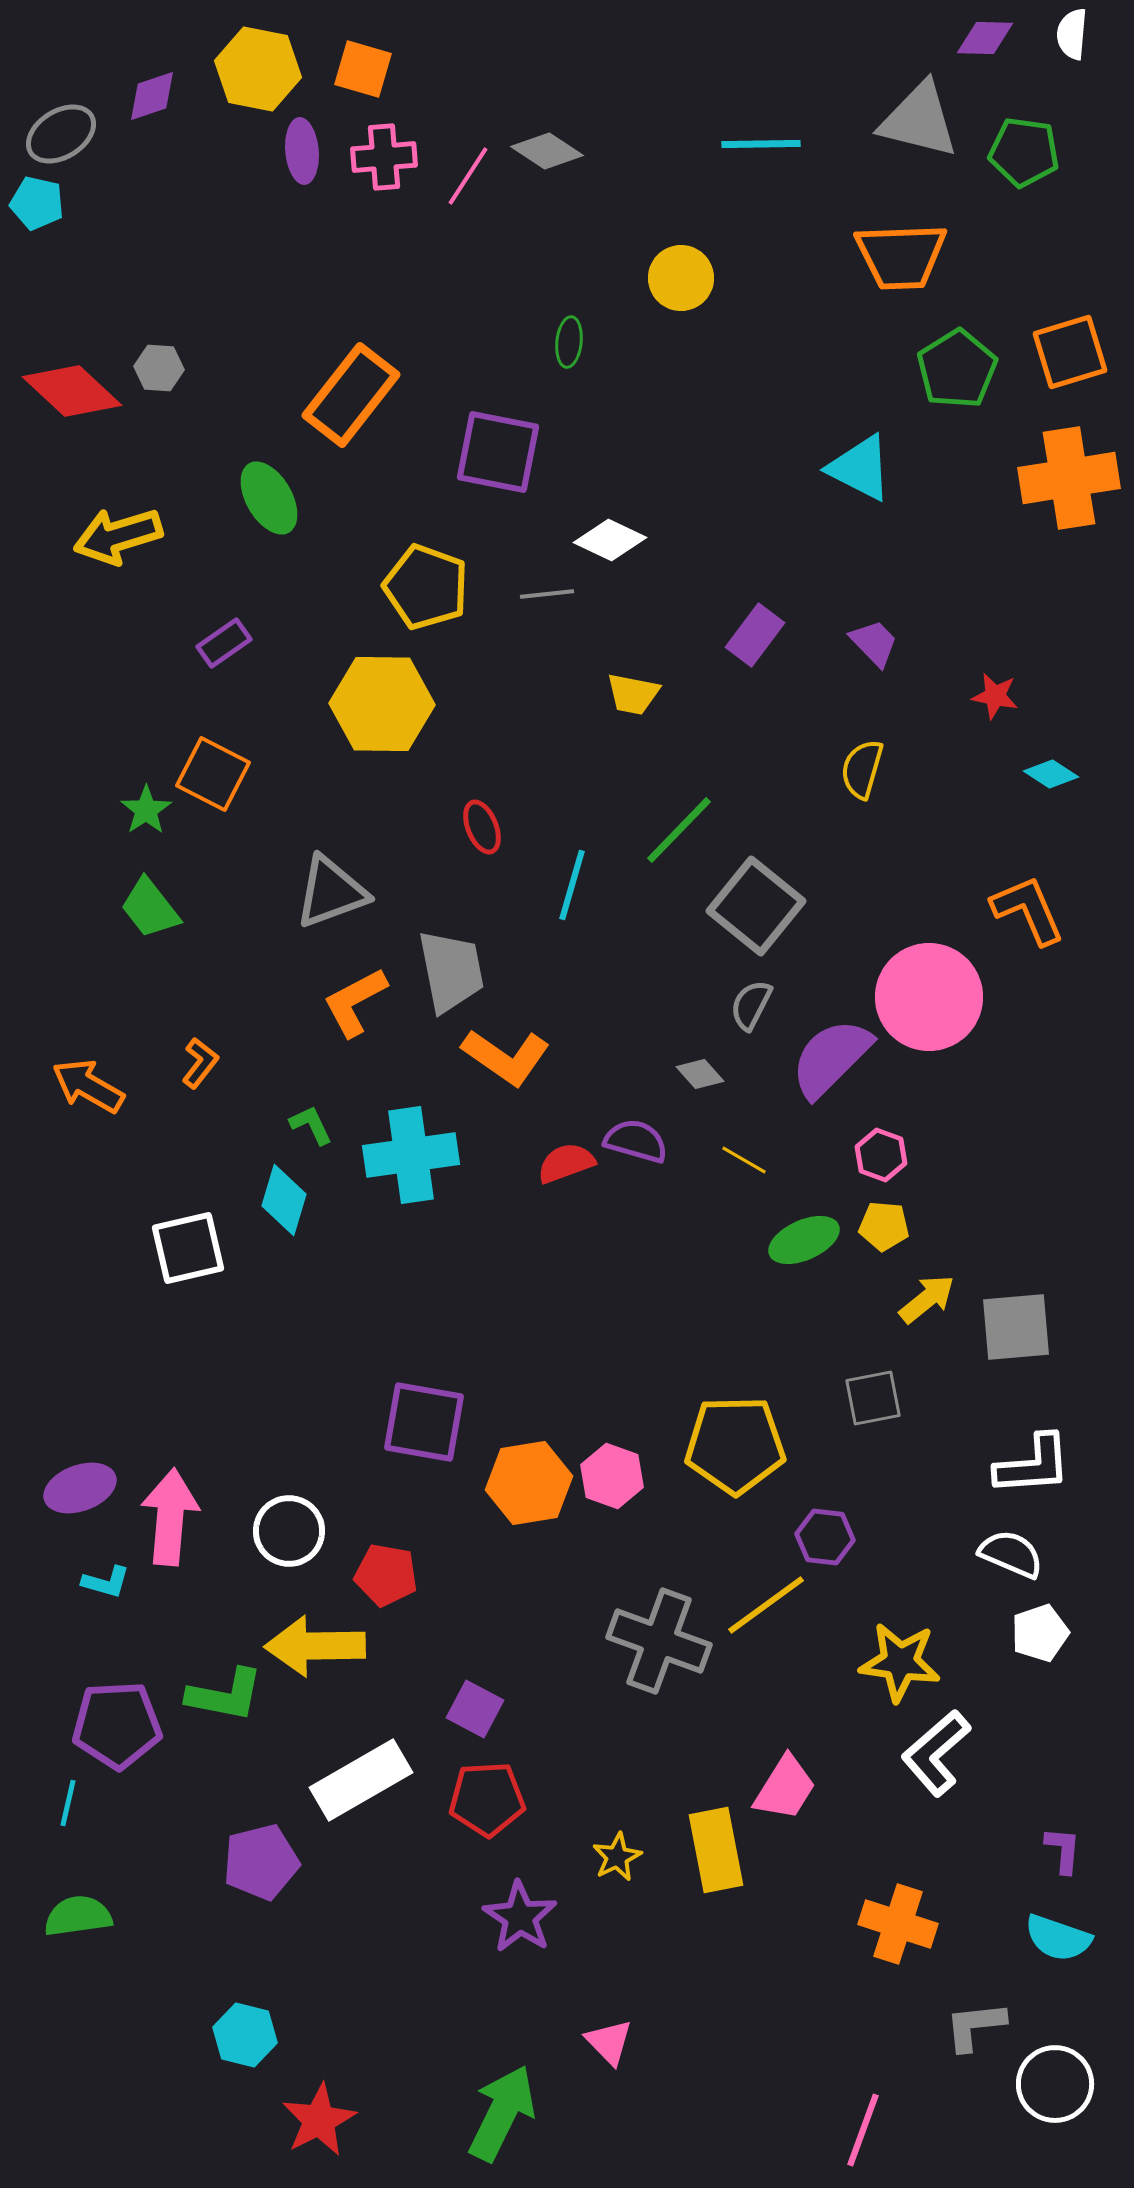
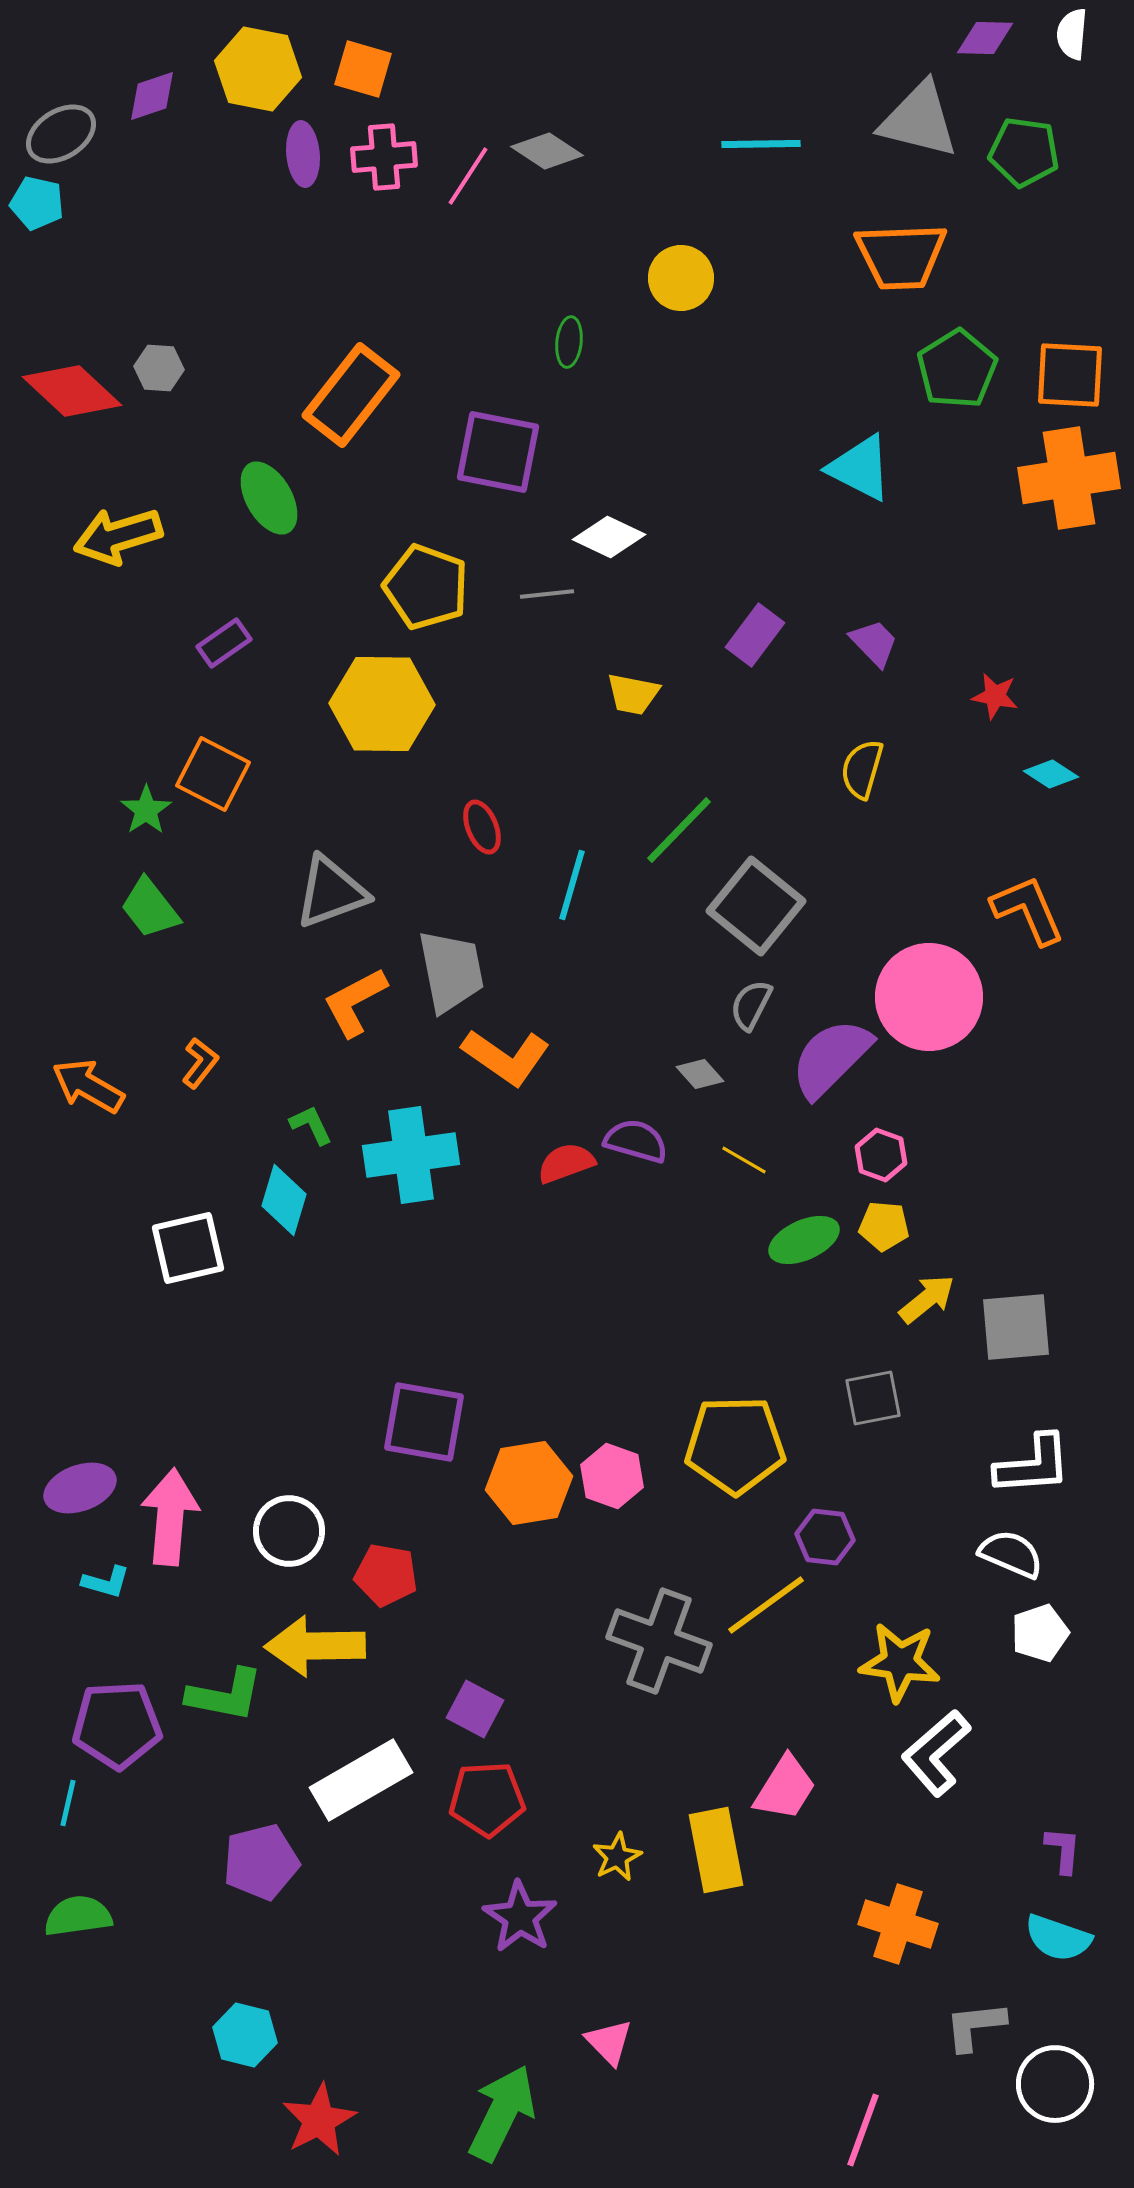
purple ellipse at (302, 151): moved 1 px right, 3 px down
orange square at (1070, 352): moved 23 px down; rotated 20 degrees clockwise
white diamond at (610, 540): moved 1 px left, 3 px up
